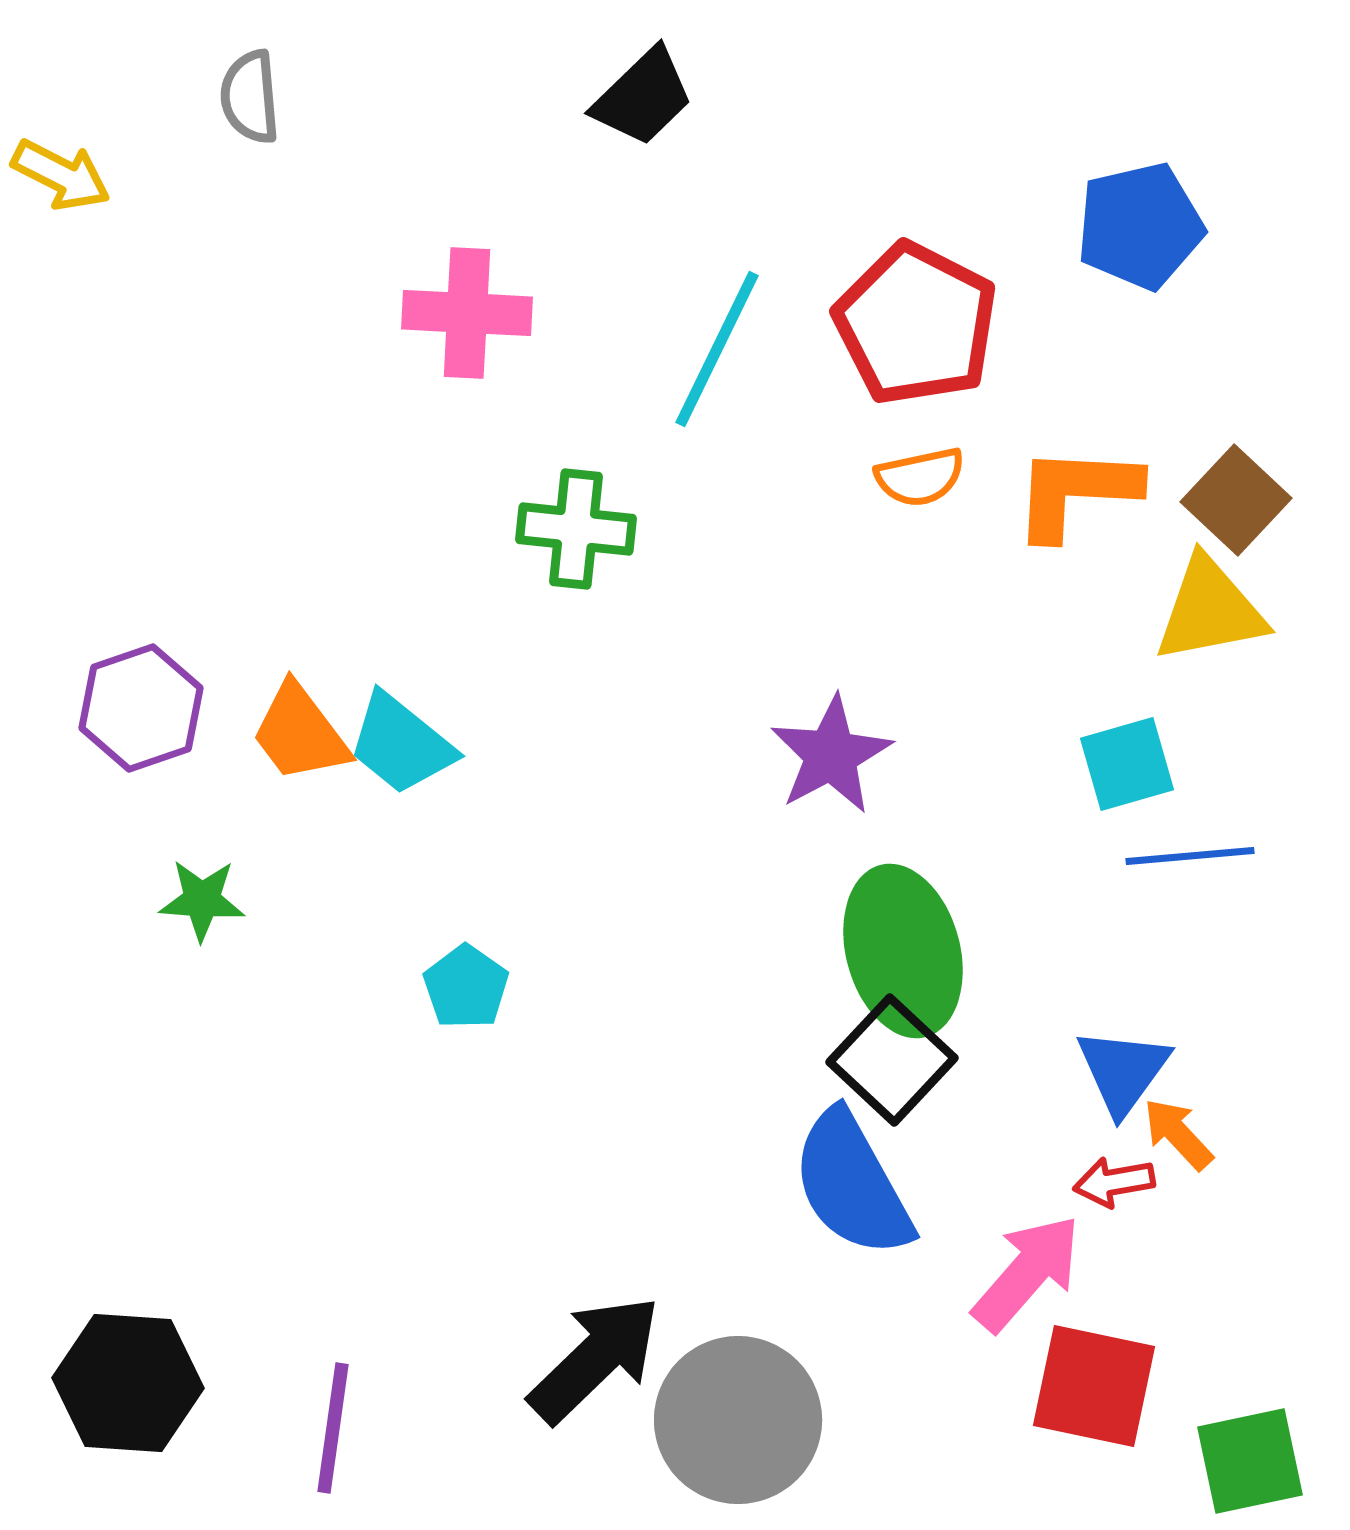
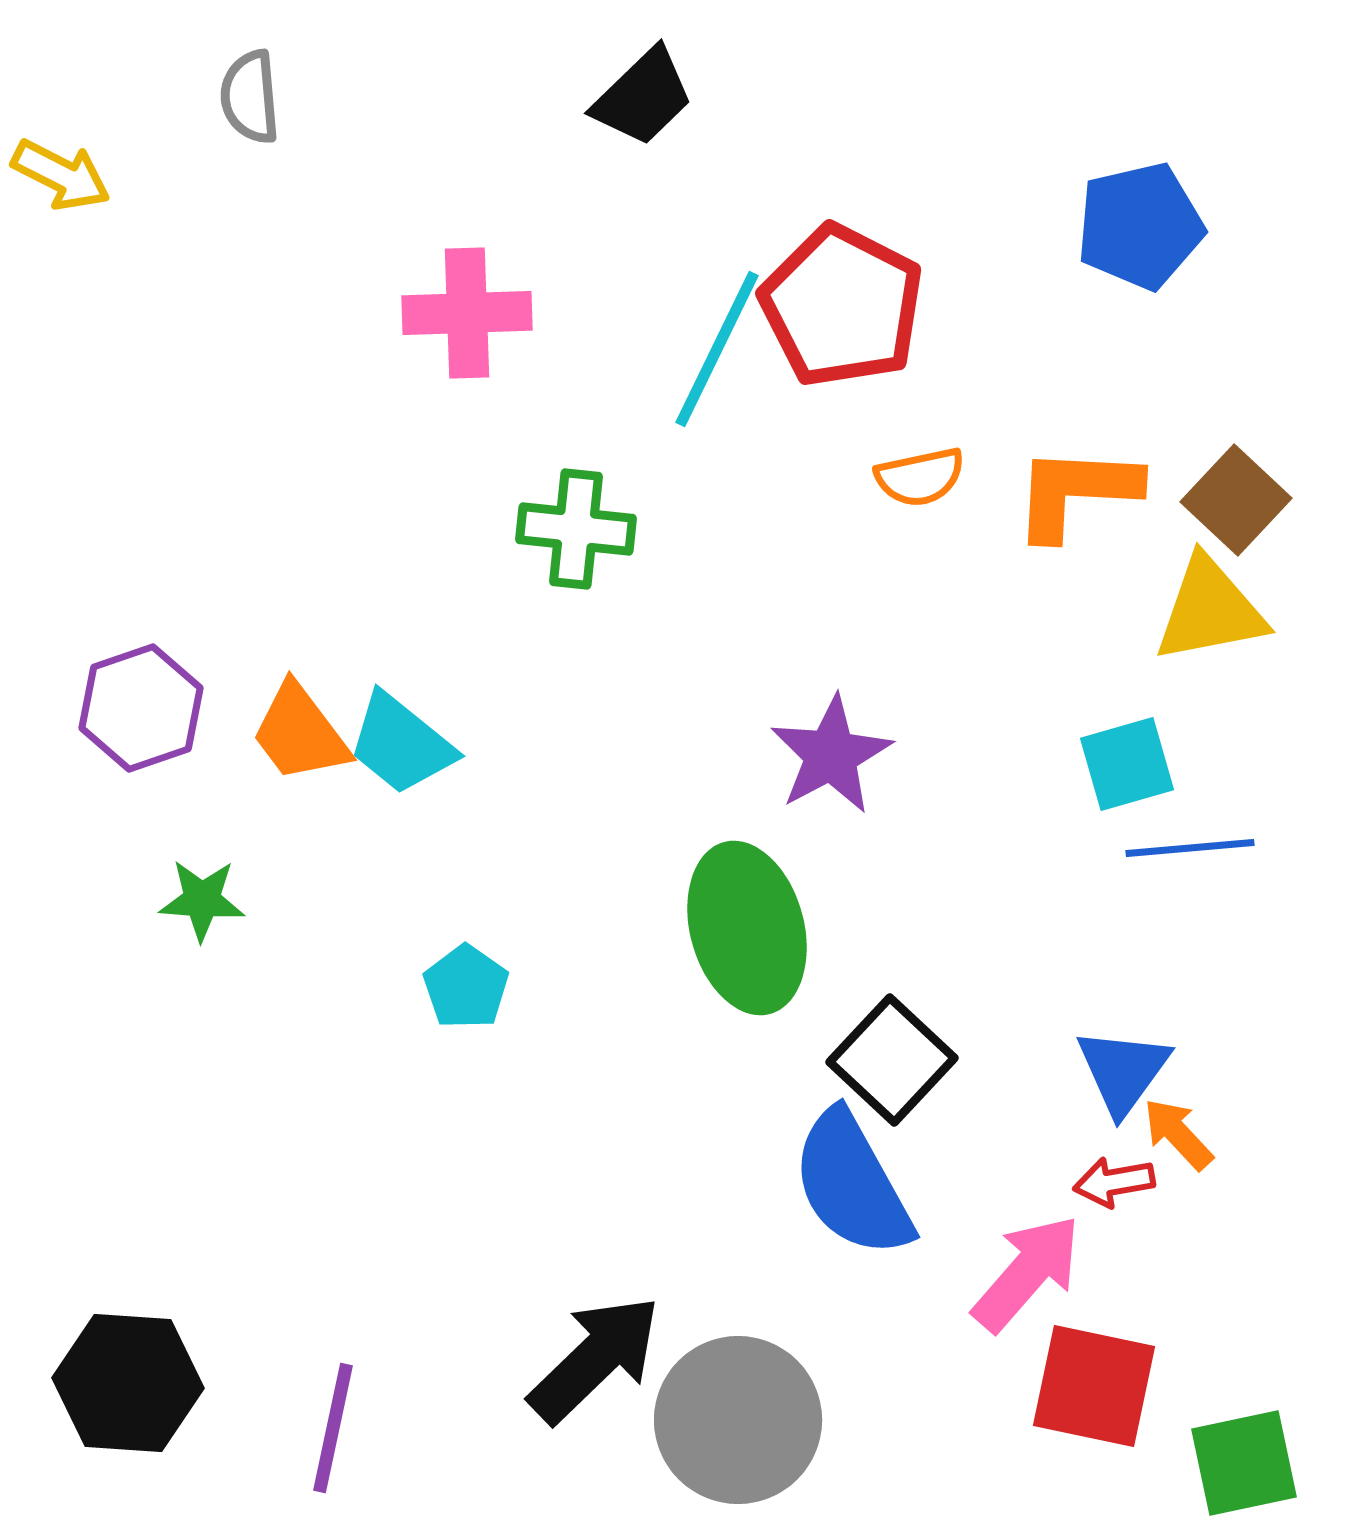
pink cross: rotated 5 degrees counterclockwise
red pentagon: moved 74 px left, 18 px up
blue line: moved 8 px up
green ellipse: moved 156 px left, 23 px up
purple line: rotated 4 degrees clockwise
green square: moved 6 px left, 2 px down
